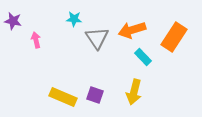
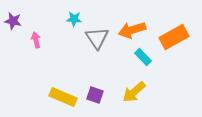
orange rectangle: rotated 28 degrees clockwise
yellow arrow: rotated 35 degrees clockwise
